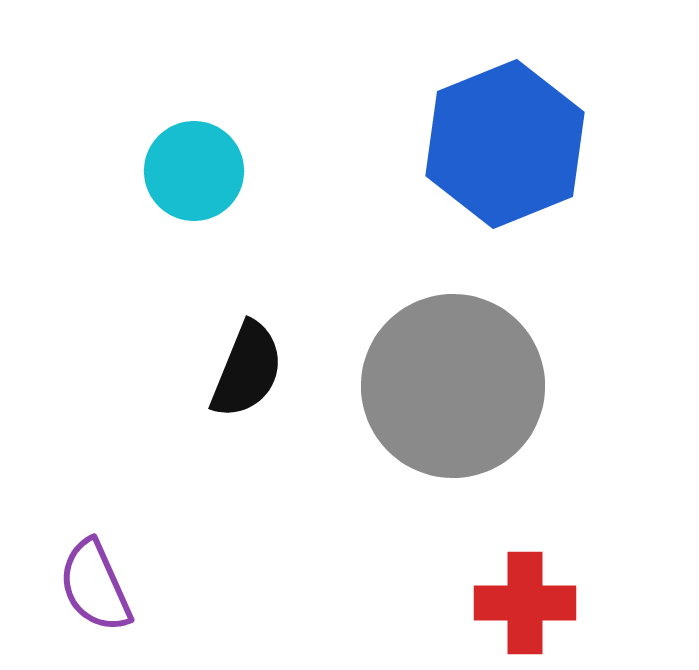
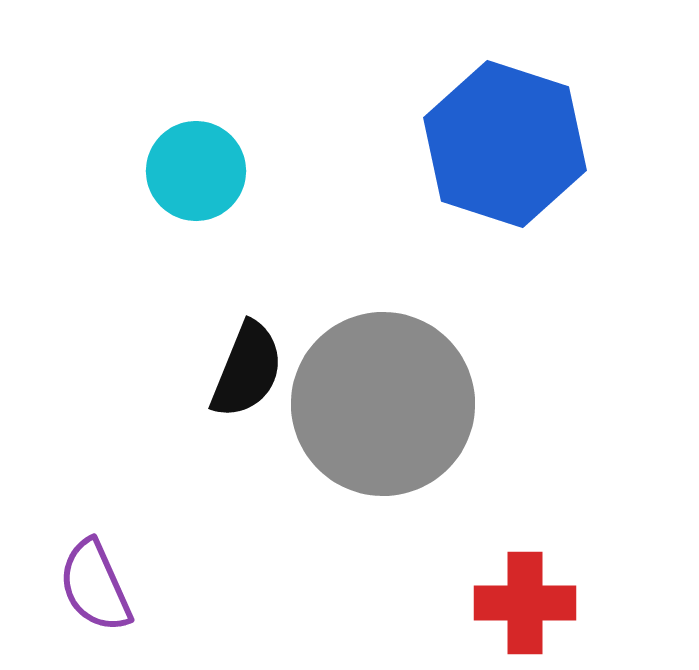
blue hexagon: rotated 20 degrees counterclockwise
cyan circle: moved 2 px right
gray circle: moved 70 px left, 18 px down
